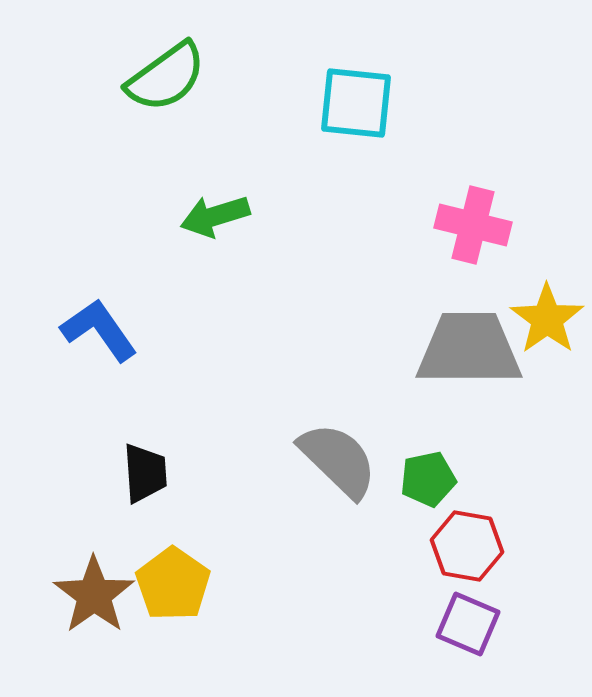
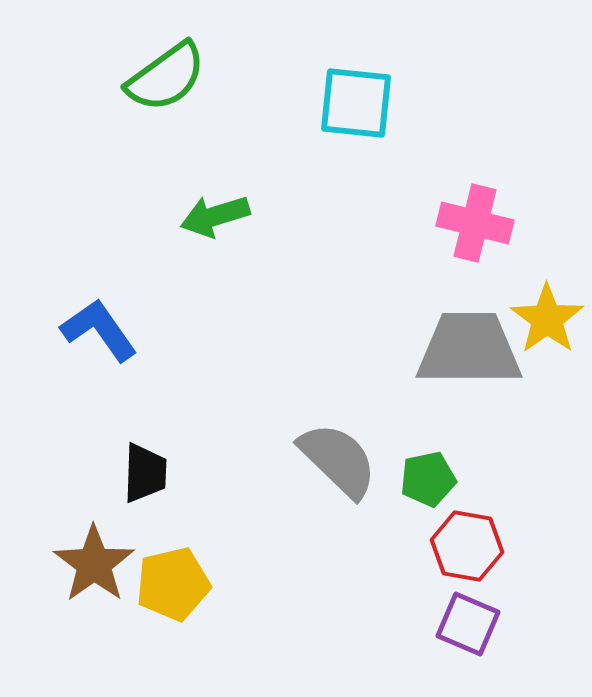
pink cross: moved 2 px right, 2 px up
black trapezoid: rotated 6 degrees clockwise
yellow pentagon: rotated 24 degrees clockwise
brown star: moved 31 px up
